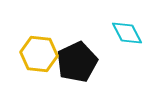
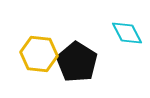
black pentagon: rotated 15 degrees counterclockwise
